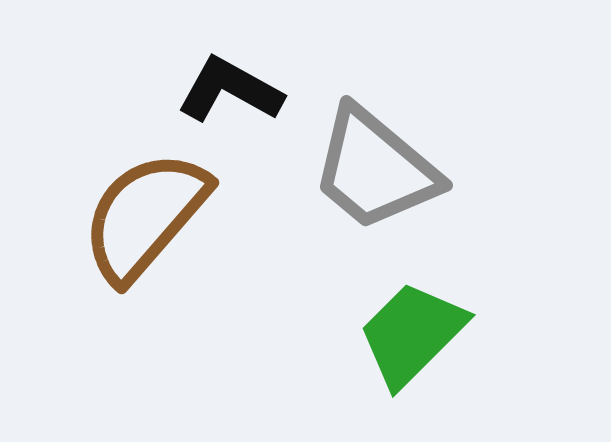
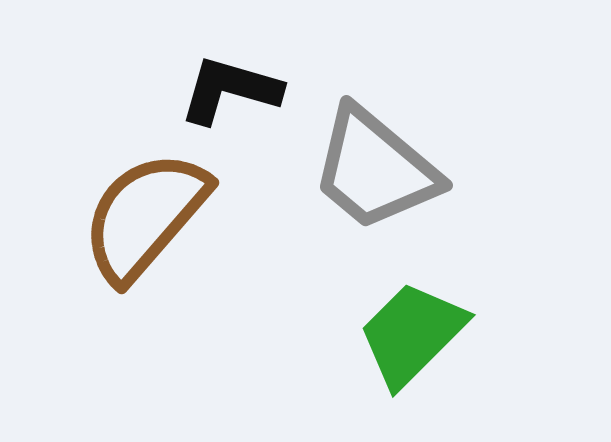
black L-shape: rotated 13 degrees counterclockwise
